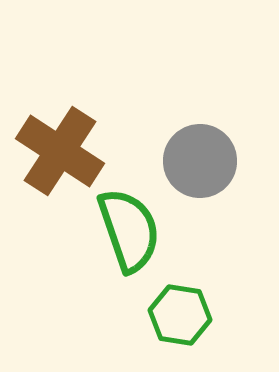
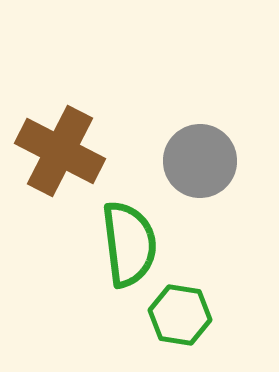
brown cross: rotated 6 degrees counterclockwise
green semicircle: moved 14 px down; rotated 12 degrees clockwise
